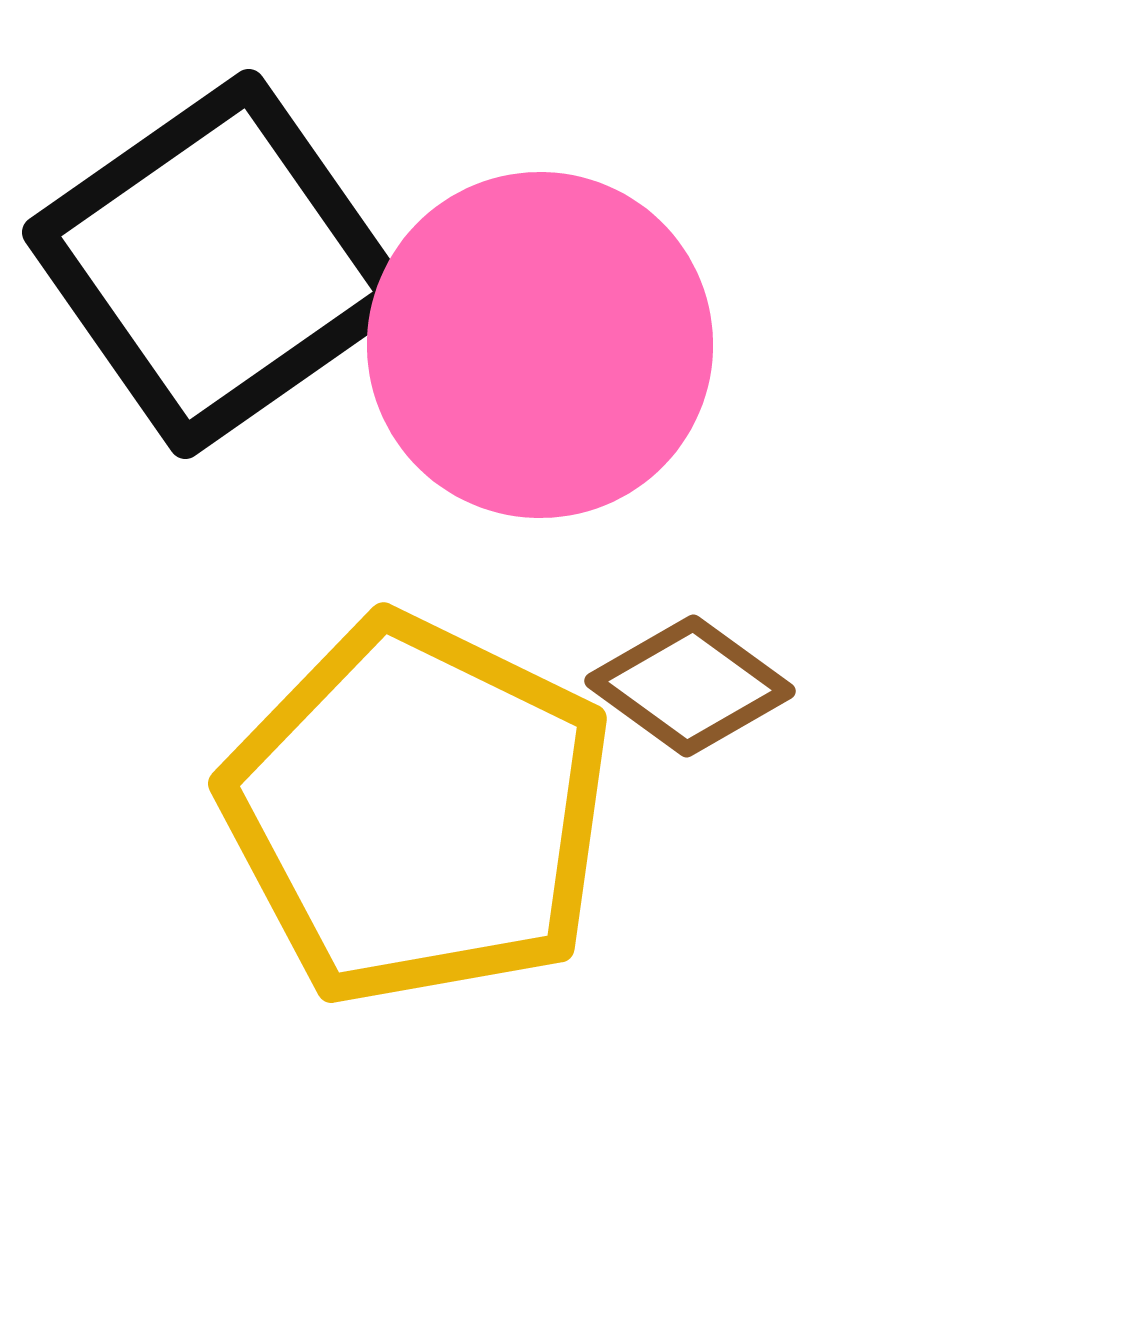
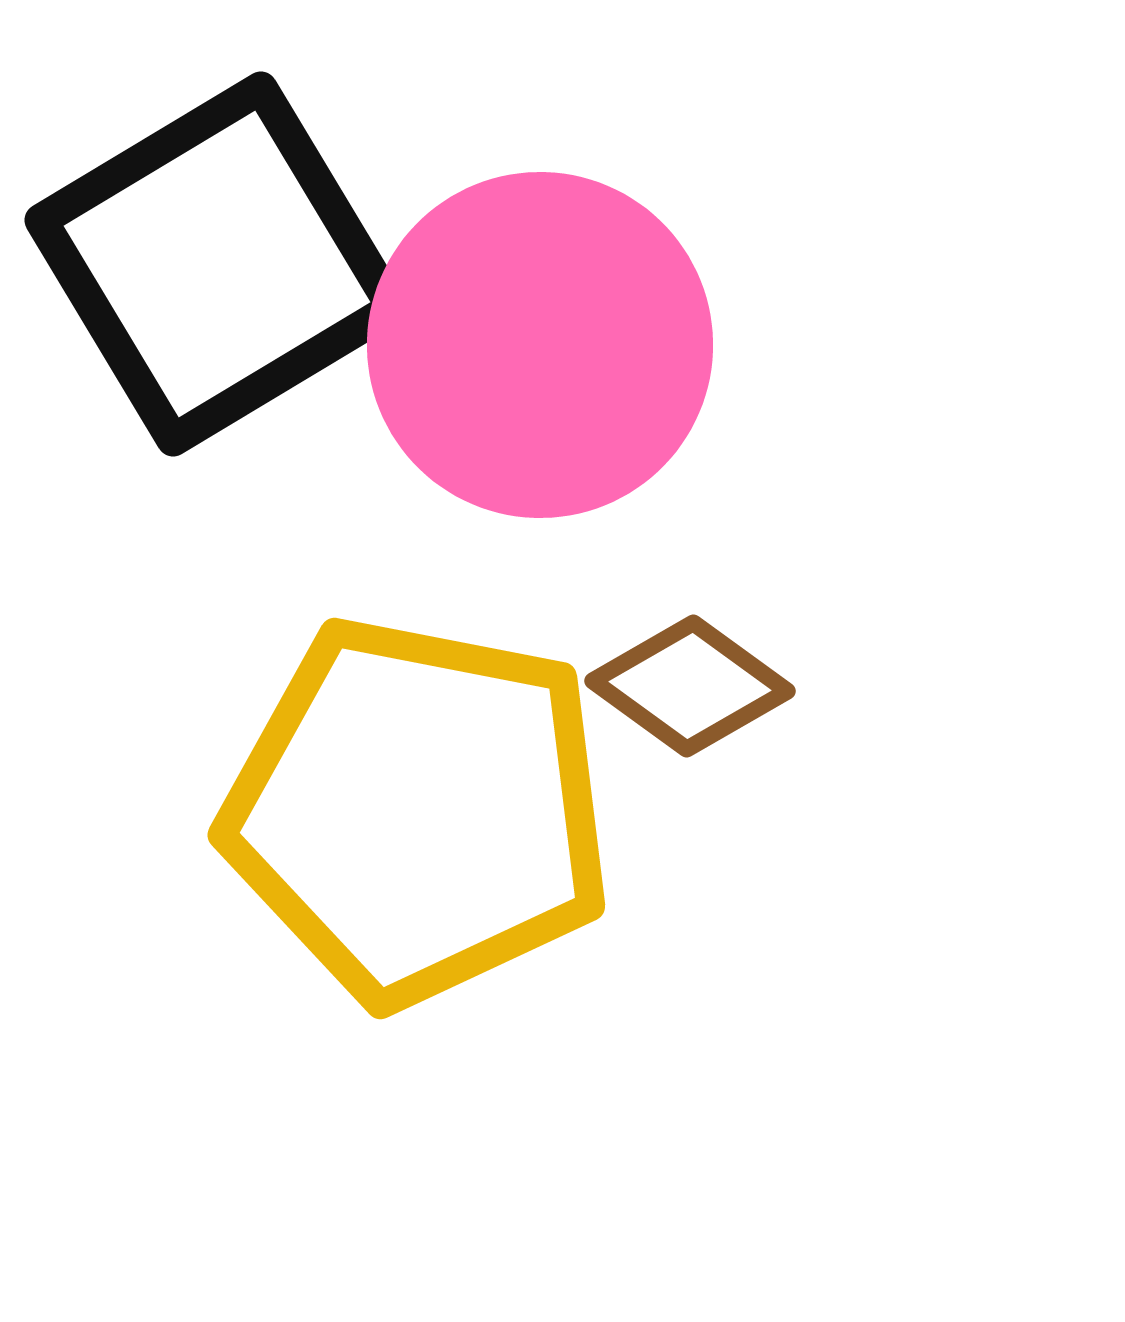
black square: rotated 4 degrees clockwise
yellow pentagon: rotated 15 degrees counterclockwise
